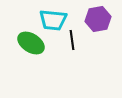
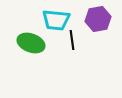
cyan trapezoid: moved 3 px right
green ellipse: rotated 12 degrees counterclockwise
